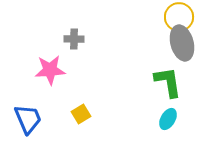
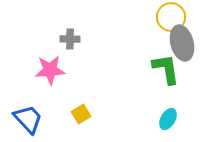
yellow circle: moved 8 px left
gray cross: moved 4 px left
green L-shape: moved 2 px left, 13 px up
blue trapezoid: rotated 20 degrees counterclockwise
